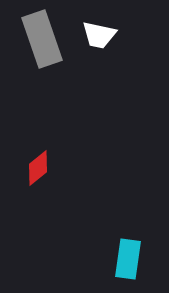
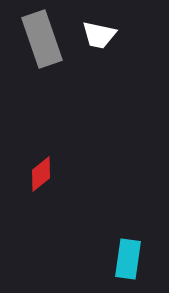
red diamond: moved 3 px right, 6 px down
